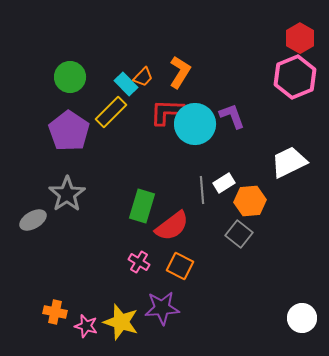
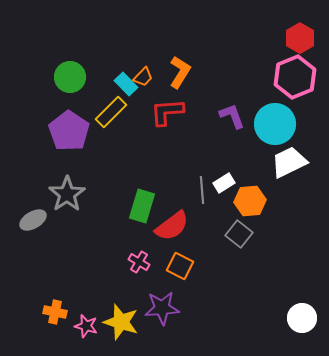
red L-shape: rotated 6 degrees counterclockwise
cyan circle: moved 80 px right
